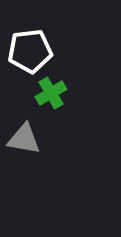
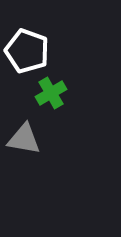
white pentagon: moved 3 px left; rotated 27 degrees clockwise
